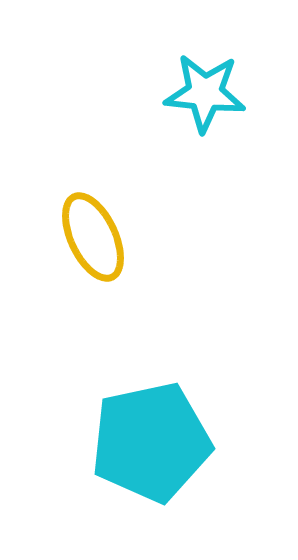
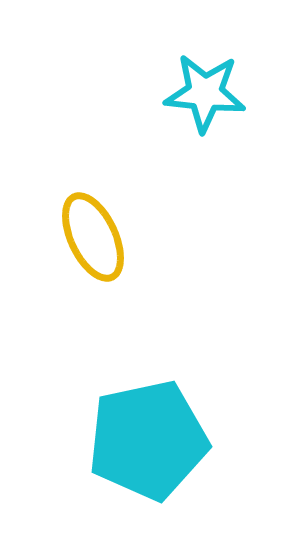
cyan pentagon: moved 3 px left, 2 px up
